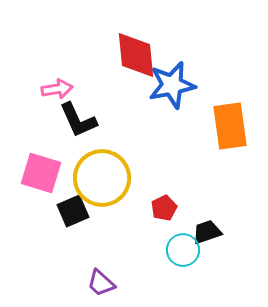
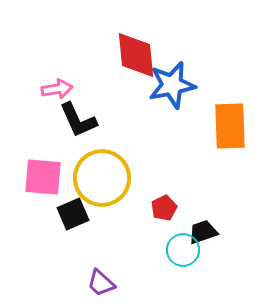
orange rectangle: rotated 6 degrees clockwise
pink square: moved 2 px right, 4 px down; rotated 12 degrees counterclockwise
black square: moved 3 px down
black trapezoid: moved 4 px left
